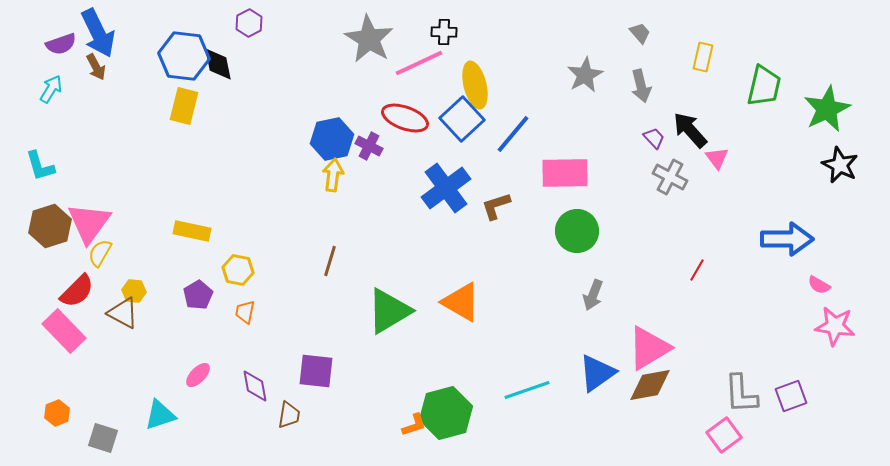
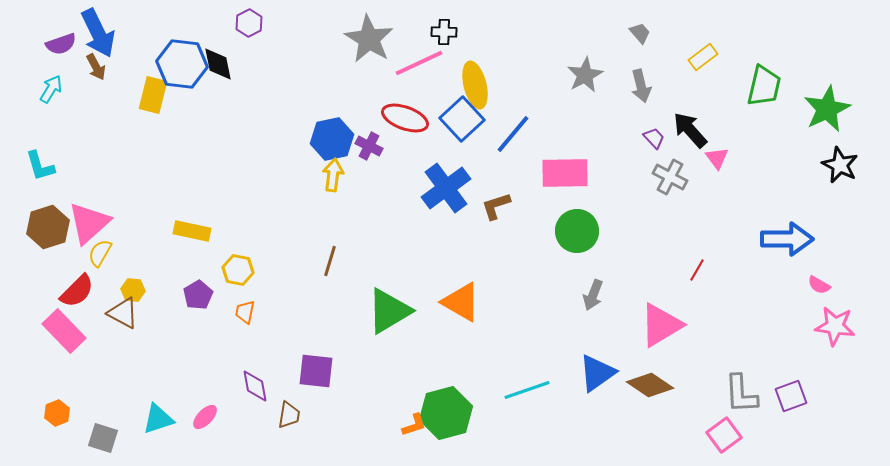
blue hexagon at (184, 56): moved 2 px left, 8 px down
yellow rectangle at (703, 57): rotated 40 degrees clockwise
yellow rectangle at (184, 106): moved 31 px left, 11 px up
pink triangle at (89, 223): rotated 12 degrees clockwise
brown hexagon at (50, 226): moved 2 px left, 1 px down
yellow hexagon at (134, 291): moved 1 px left, 1 px up
pink triangle at (649, 348): moved 12 px right, 23 px up
pink ellipse at (198, 375): moved 7 px right, 42 px down
brown diamond at (650, 385): rotated 45 degrees clockwise
cyan triangle at (160, 415): moved 2 px left, 4 px down
